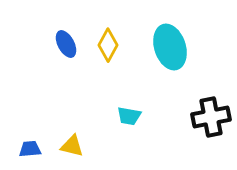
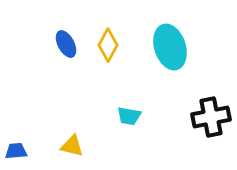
blue trapezoid: moved 14 px left, 2 px down
